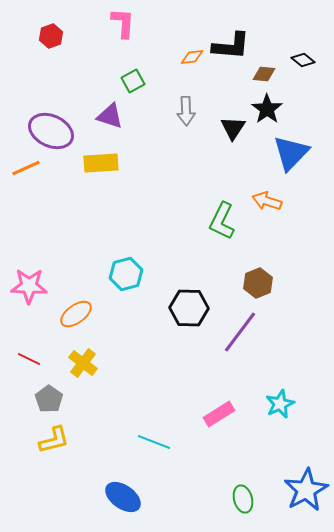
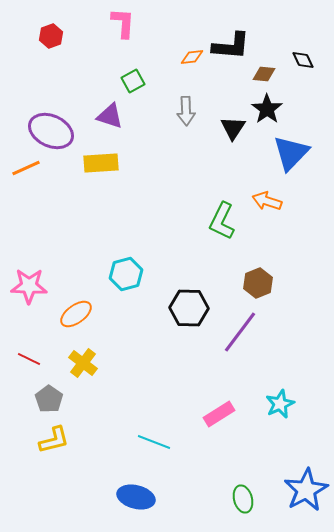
black diamond: rotated 25 degrees clockwise
blue ellipse: moved 13 px right; rotated 21 degrees counterclockwise
